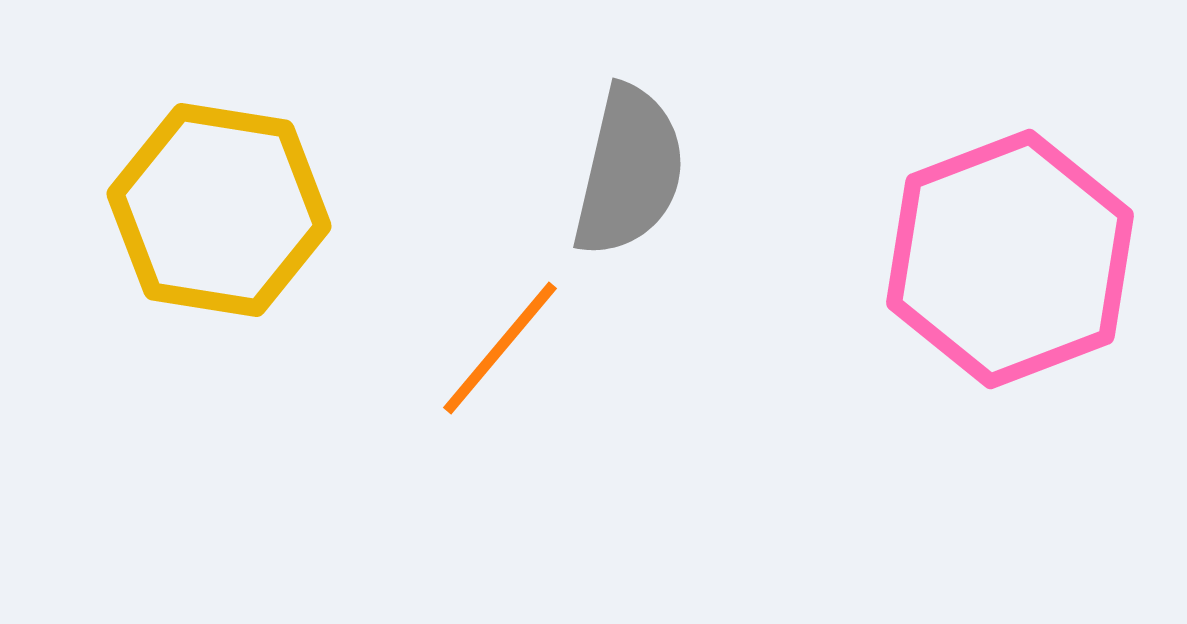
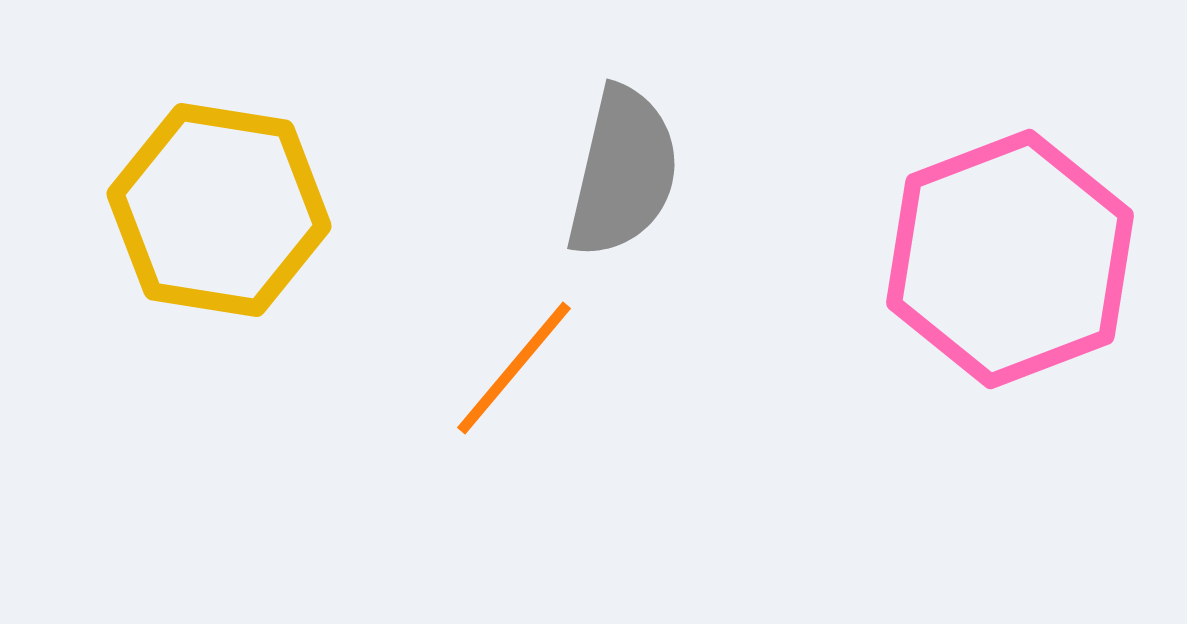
gray semicircle: moved 6 px left, 1 px down
orange line: moved 14 px right, 20 px down
